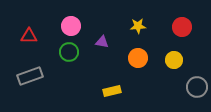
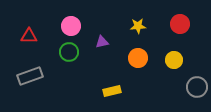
red circle: moved 2 px left, 3 px up
purple triangle: rotated 24 degrees counterclockwise
